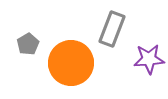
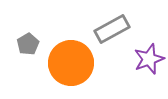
gray rectangle: rotated 40 degrees clockwise
purple star: rotated 16 degrees counterclockwise
